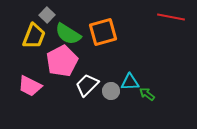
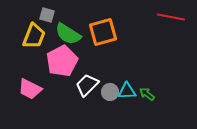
gray square: rotated 28 degrees counterclockwise
cyan triangle: moved 3 px left, 9 px down
pink trapezoid: moved 3 px down
gray circle: moved 1 px left, 1 px down
